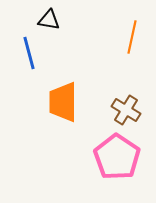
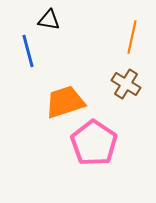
blue line: moved 1 px left, 2 px up
orange trapezoid: moved 2 px right; rotated 72 degrees clockwise
brown cross: moved 26 px up
pink pentagon: moved 23 px left, 14 px up
